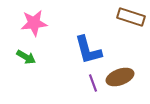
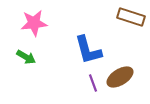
brown ellipse: rotated 12 degrees counterclockwise
